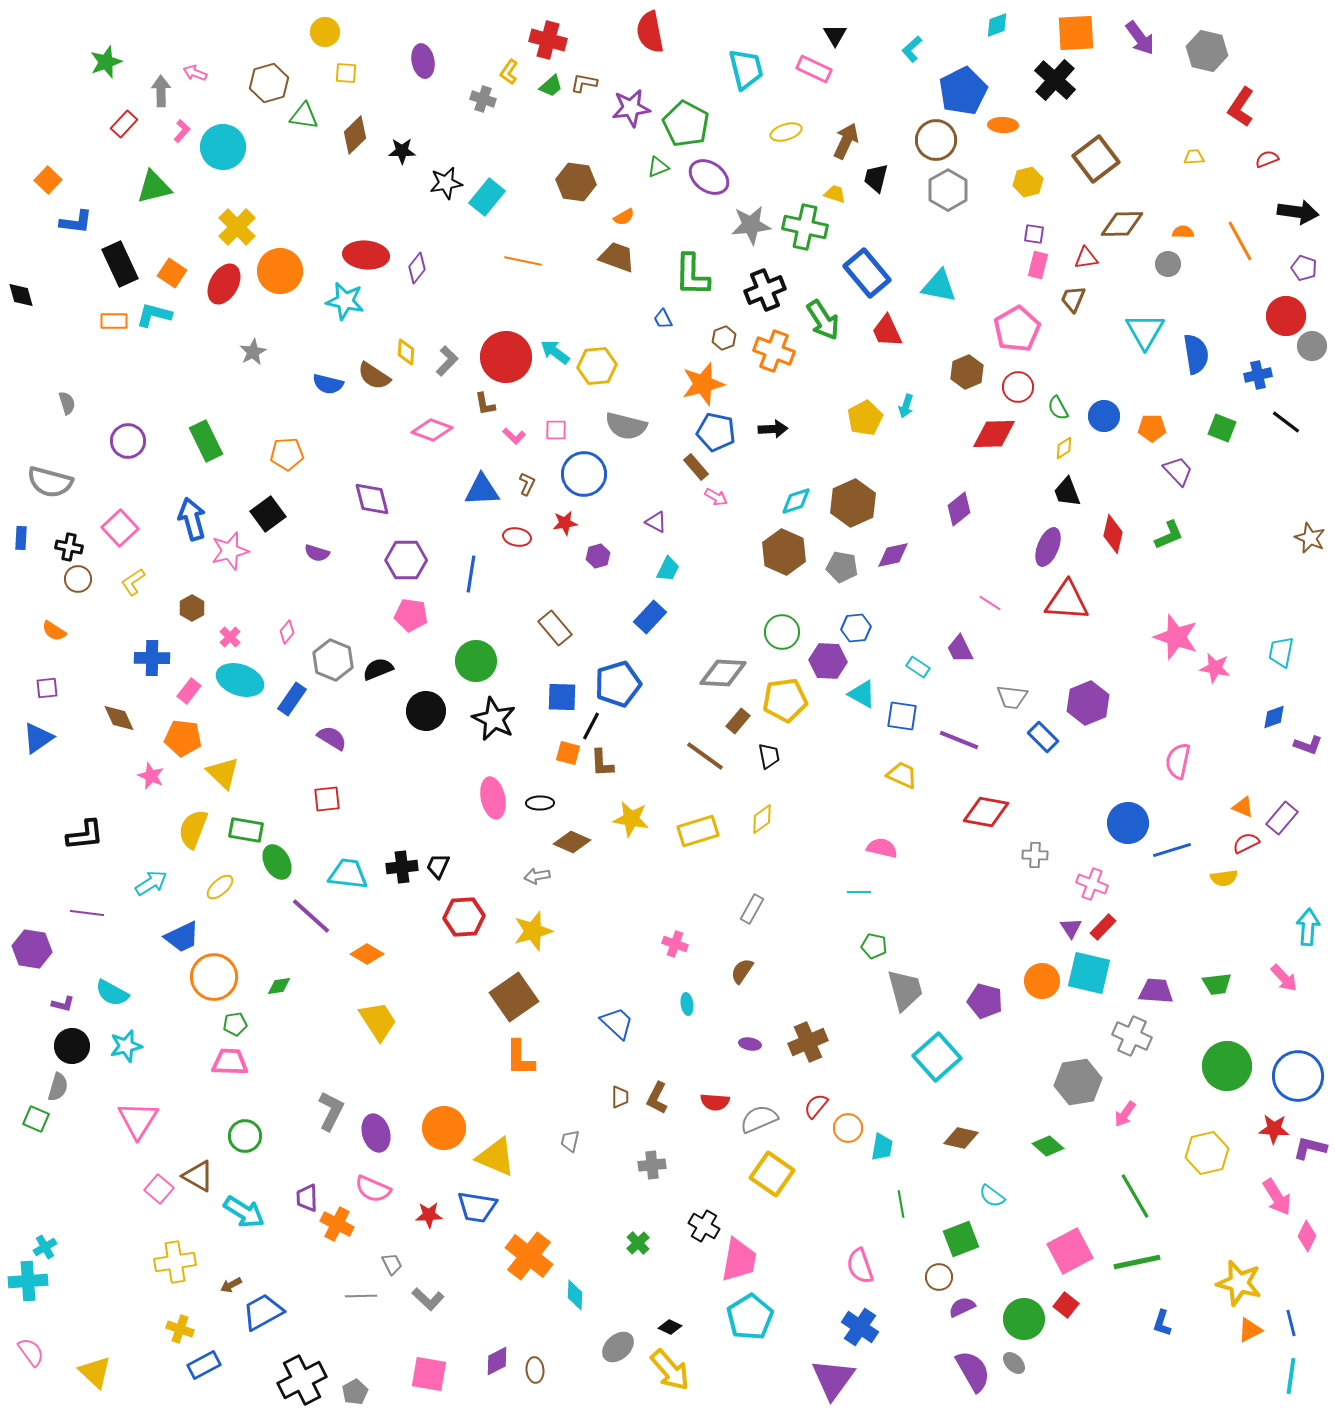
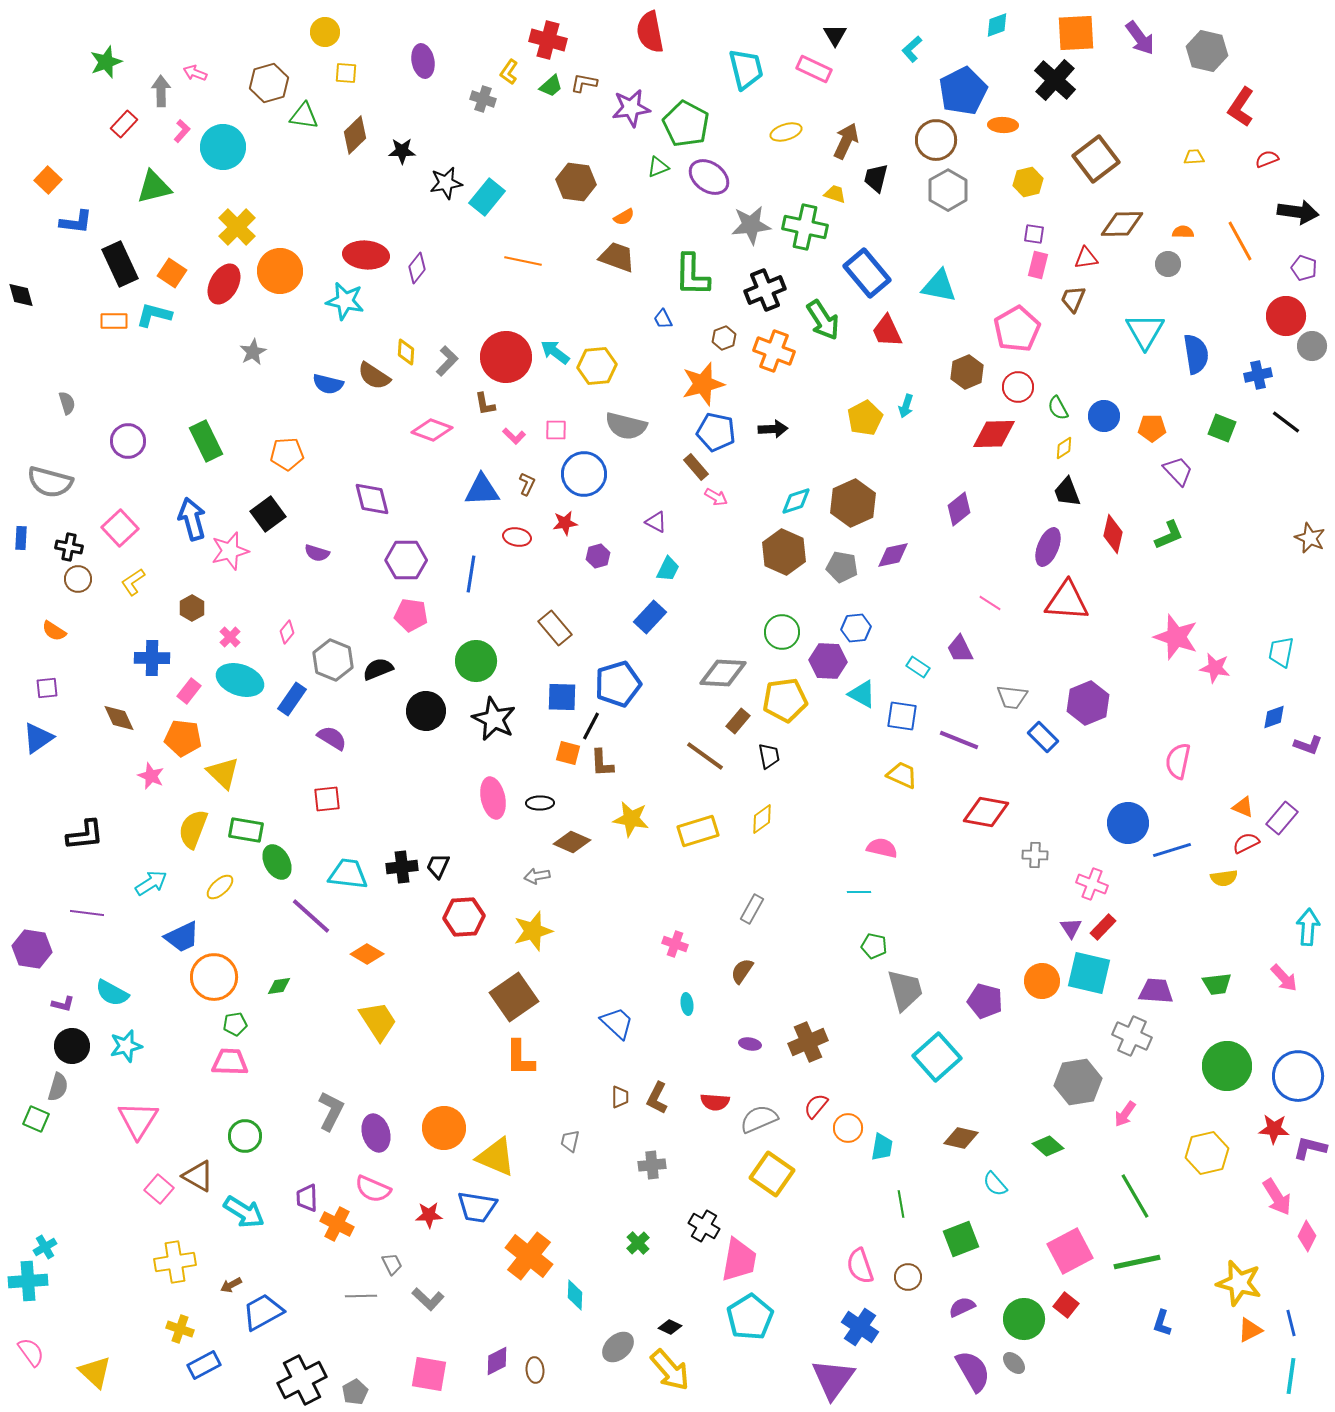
cyan semicircle at (992, 1196): moved 3 px right, 12 px up; rotated 12 degrees clockwise
brown circle at (939, 1277): moved 31 px left
